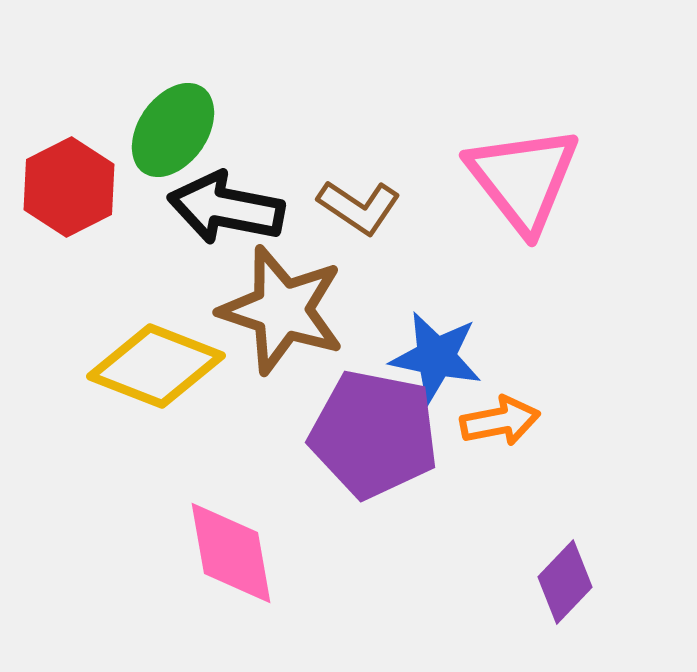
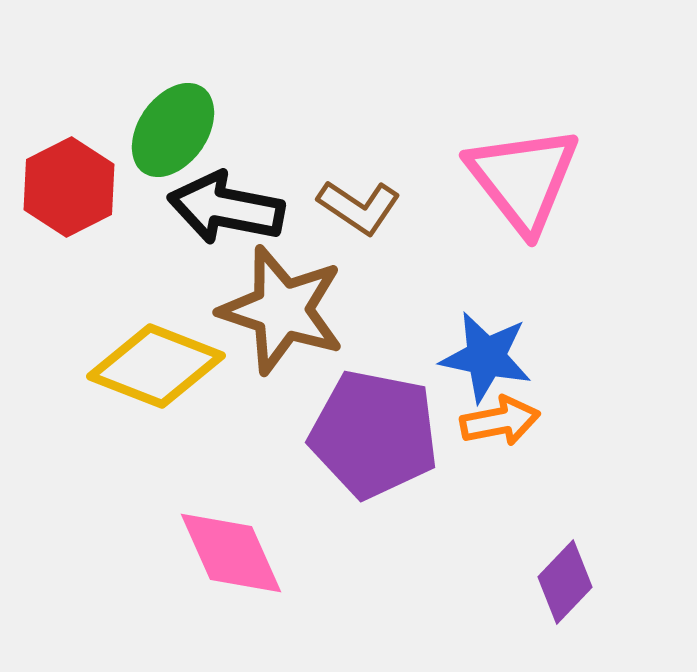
blue star: moved 50 px right
pink diamond: rotated 14 degrees counterclockwise
